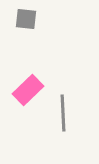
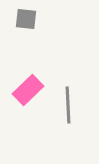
gray line: moved 5 px right, 8 px up
